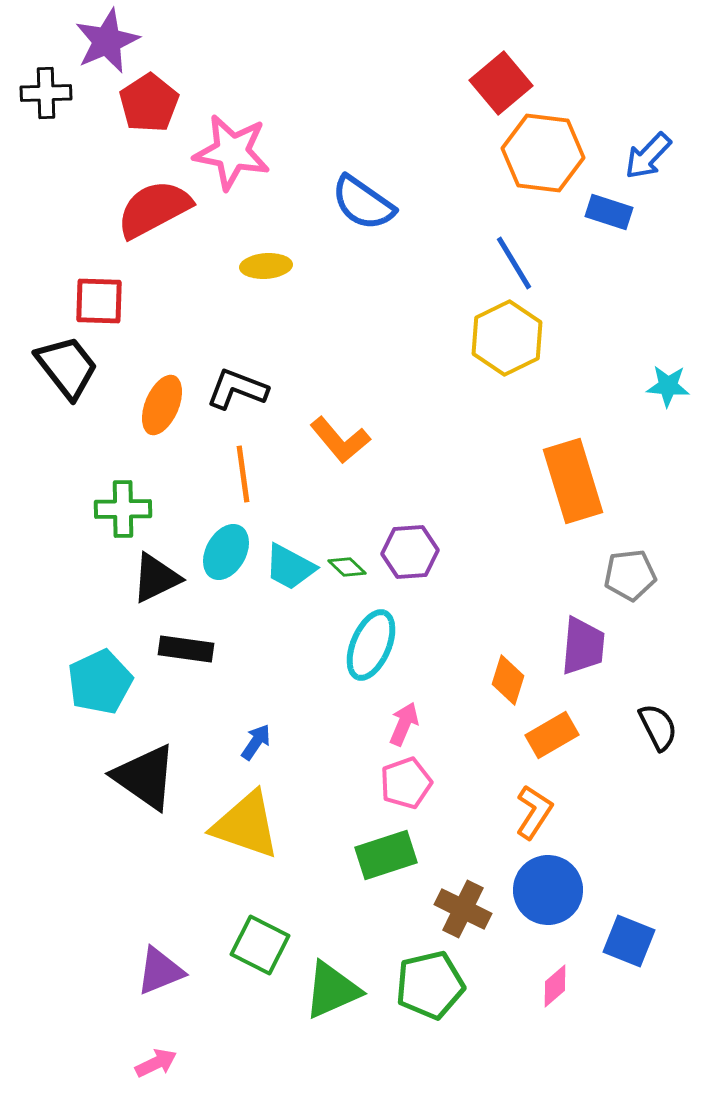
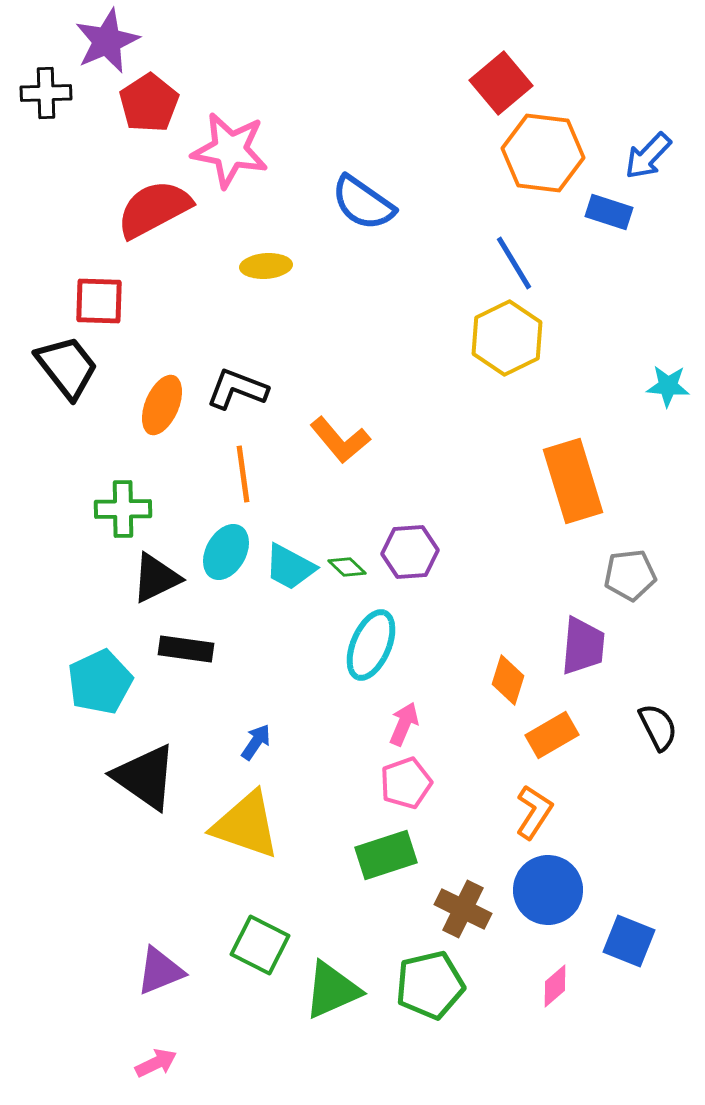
pink star at (232, 152): moved 2 px left, 2 px up
